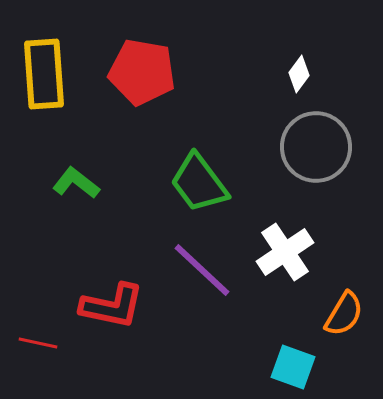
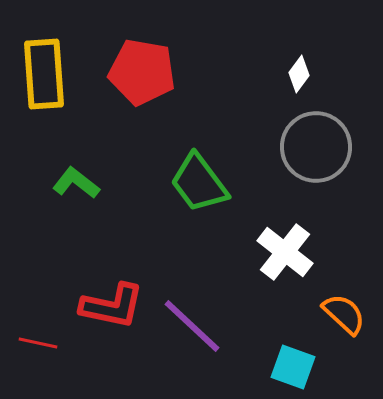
white cross: rotated 18 degrees counterclockwise
purple line: moved 10 px left, 56 px down
orange semicircle: rotated 78 degrees counterclockwise
